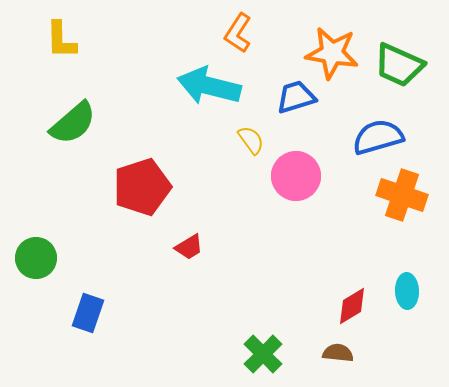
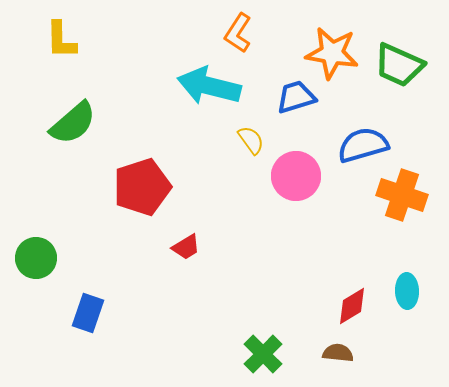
blue semicircle: moved 15 px left, 8 px down
red trapezoid: moved 3 px left
